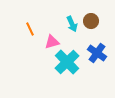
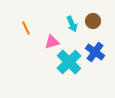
brown circle: moved 2 px right
orange line: moved 4 px left, 1 px up
blue cross: moved 2 px left, 1 px up
cyan cross: moved 2 px right
